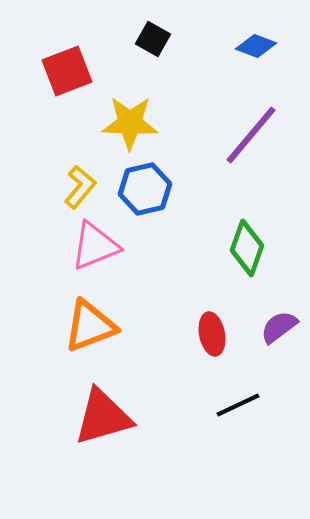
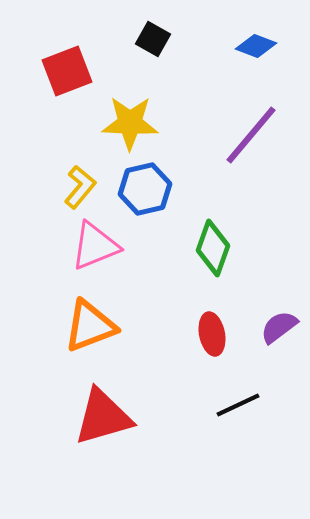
green diamond: moved 34 px left
